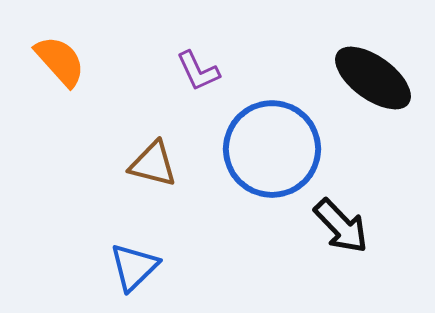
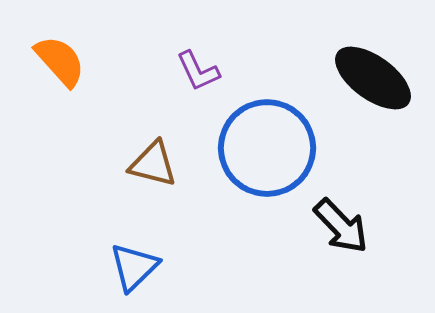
blue circle: moved 5 px left, 1 px up
